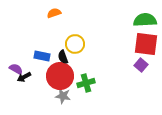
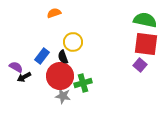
green semicircle: rotated 15 degrees clockwise
yellow circle: moved 2 px left, 2 px up
blue rectangle: rotated 63 degrees counterclockwise
purple square: moved 1 px left
purple semicircle: moved 2 px up
green cross: moved 3 px left
